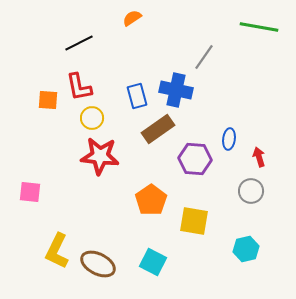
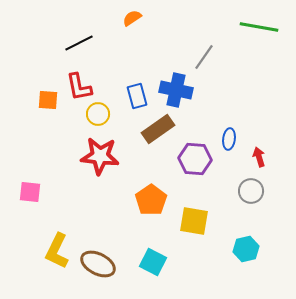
yellow circle: moved 6 px right, 4 px up
